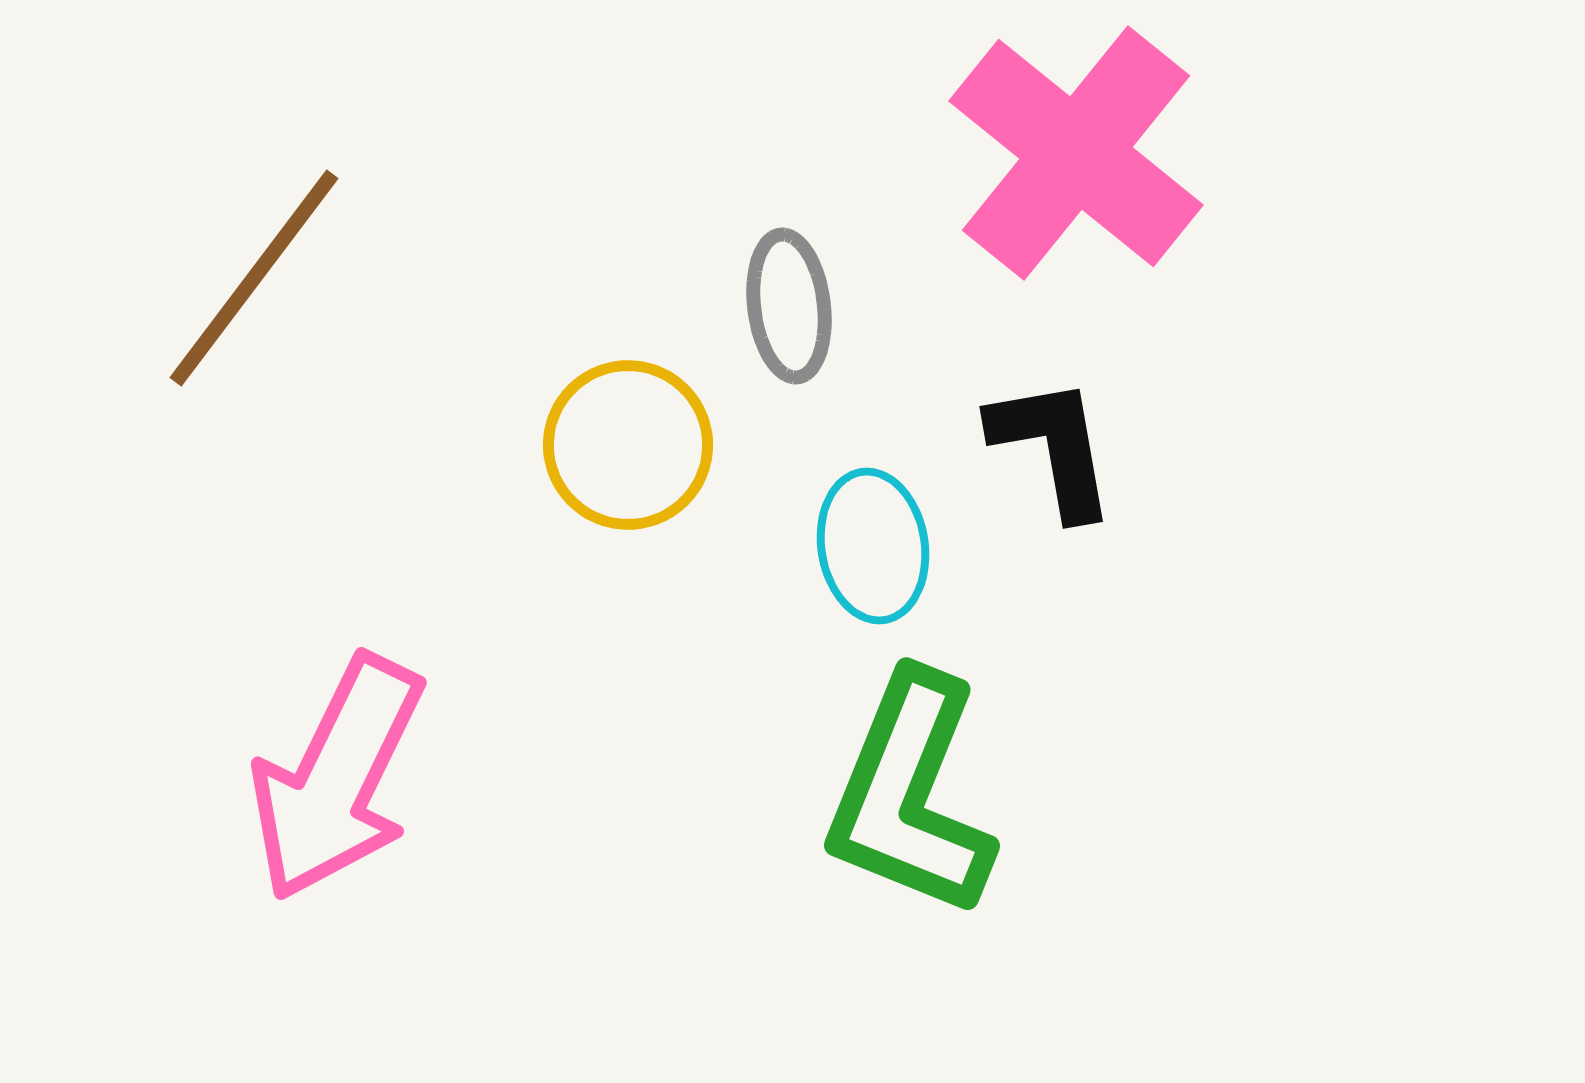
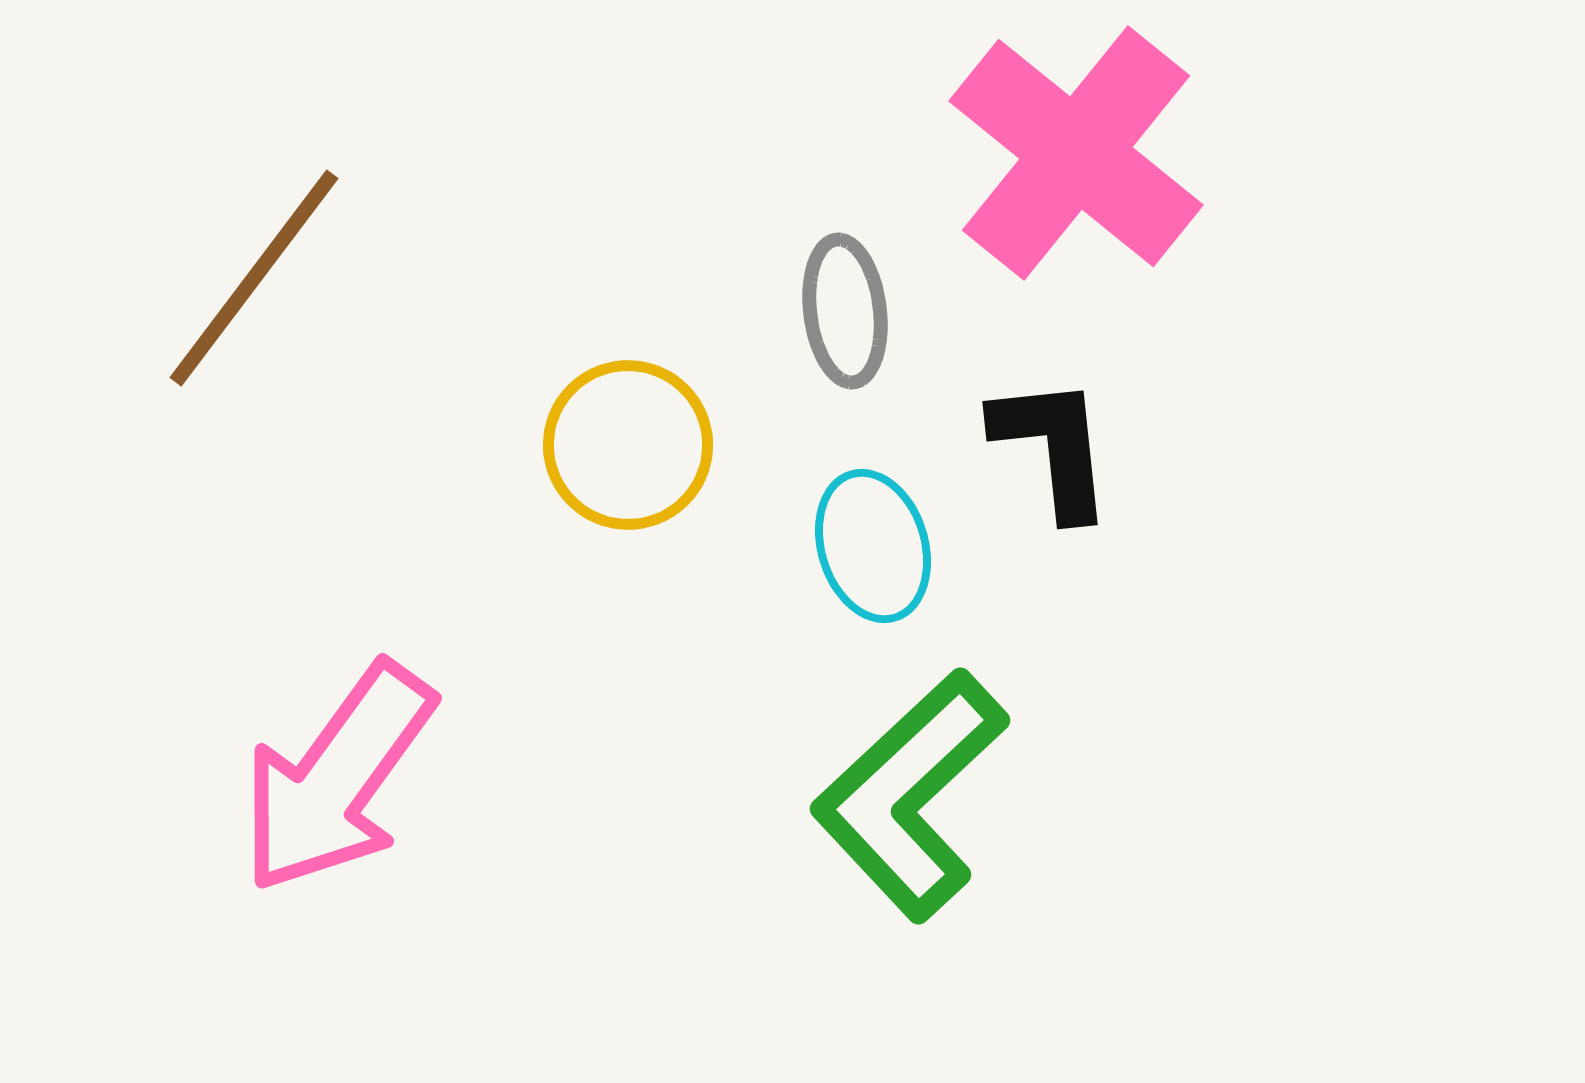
gray ellipse: moved 56 px right, 5 px down
black L-shape: rotated 4 degrees clockwise
cyan ellipse: rotated 8 degrees counterclockwise
pink arrow: rotated 10 degrees clockwise
green L-shape: rotated 25 degrees clockwise
